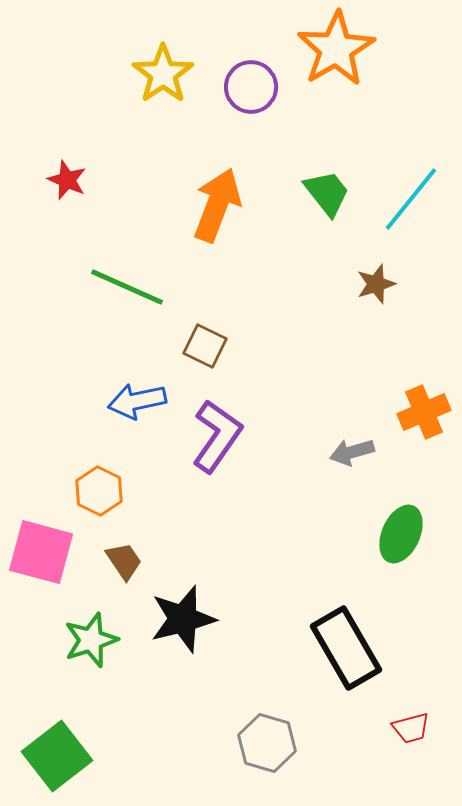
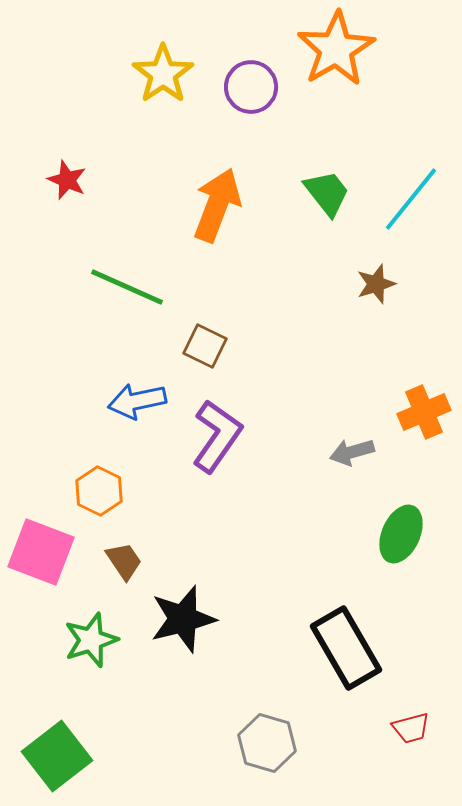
pink square: rotated 6 degrees clockwise
